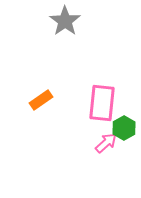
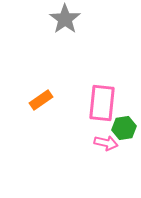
gray star: moved 2 px up
green hexagon: rotated 20 degrees clockwise
pink arrow: rotated 55 degrees clockwise
